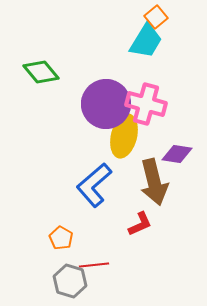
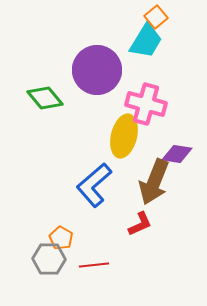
green diamond: moved 4 px right, 26 px down
purple circle: moved 9 px left, 34 px up
brown arrow: rotated 36 degrees clockwise
gray hexagon: moved 21 px left, 22 px up; rotated 16 degrees counterclockwise
